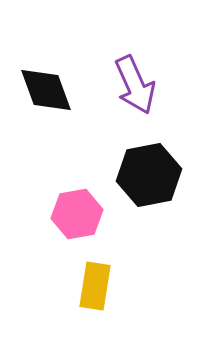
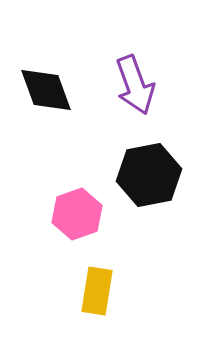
purple arrow: rotated 4 degrees clockwise
pink hexagon: rotated 9 degrees counterclockwise
yellow rectangle: moved 2 px right, 5 px down
